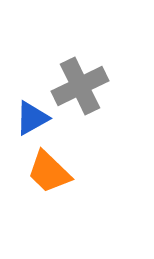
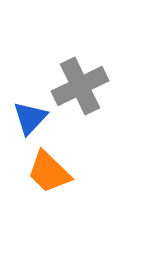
blue triangle: moved 2 px left; rotated 18 degrees counterclockwise
